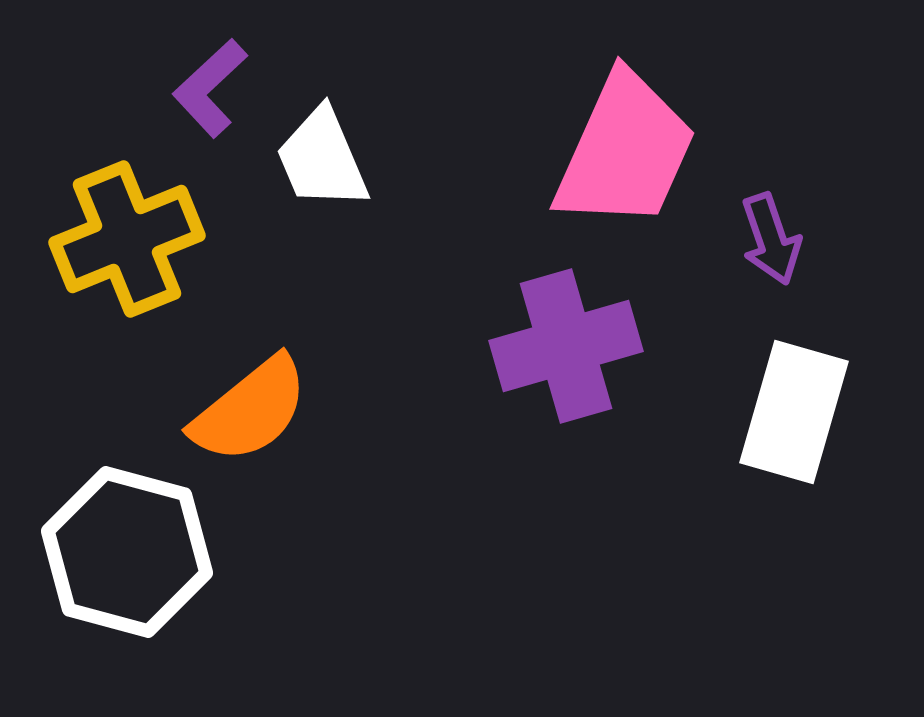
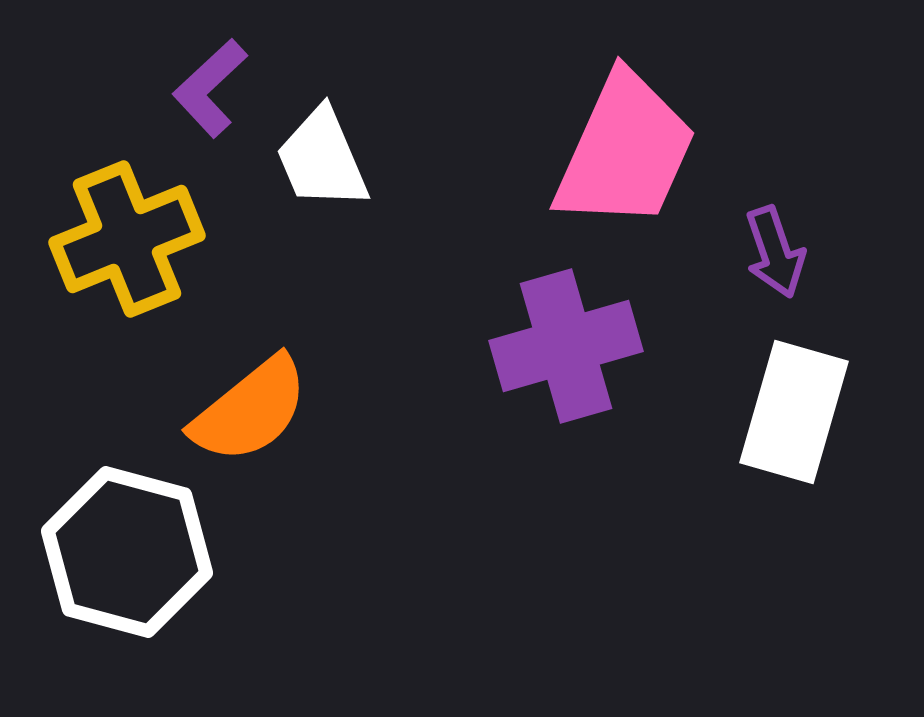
purple arrow: moved 4 px right, 13 px down
